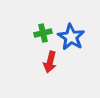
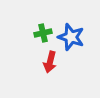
blue star: rotated 12 degrees counterclockwise
